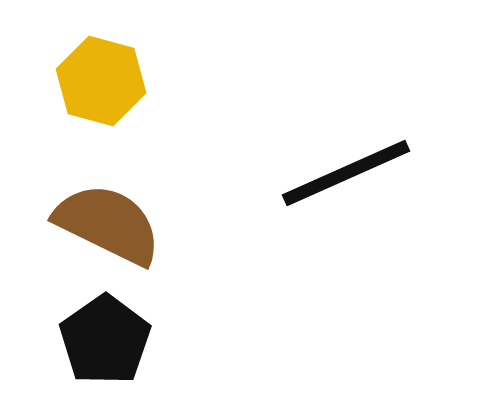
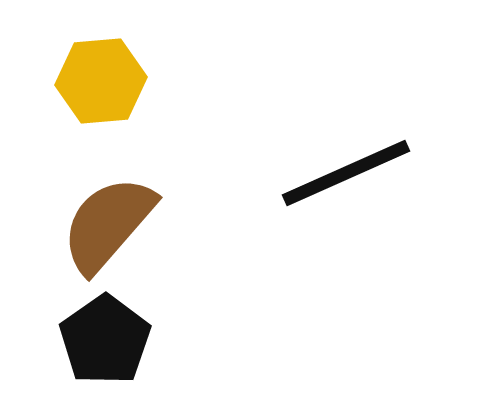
yellow hexagon: rotated 20 degrees counterclockwise
brown semicircle: rotated 75 degrees counterclockwise
